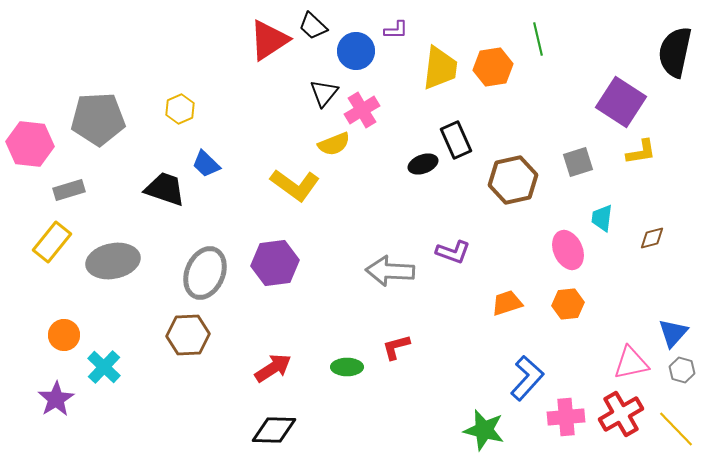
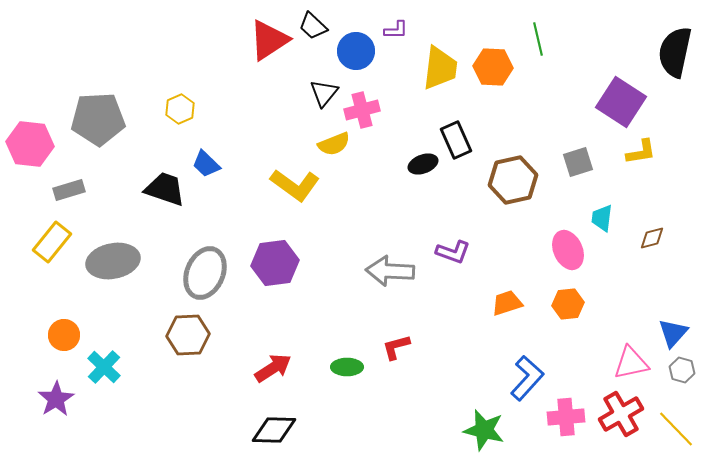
orange hexagon at (493, 67): rotated 12 degrees clockwise
pink cross at (362, 110): rotated 16 degrees clockwise
